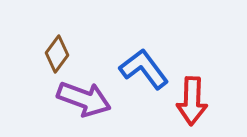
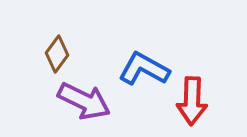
blue L-shape: rotated 24 degrees counterclockwise
purple arrow: moved 2 px down; rotated 6 degrees clockwise
